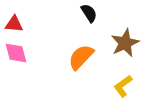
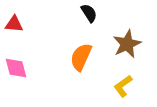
brown star: moved 2 px right, 1 px down
pink diamond: moved 15 px down
orange semicircle: rotated 20 degrees counterclockwise
